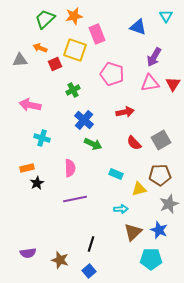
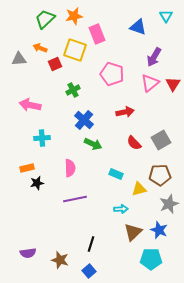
gray triangle: moved 1 px left, 1 px up
pink triangle: rotated 30 degrees counterclockwise
cyan cross: rotated 21 degrees counterclockwise
black star: rotated 16 degrees clockwise
